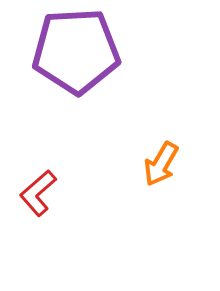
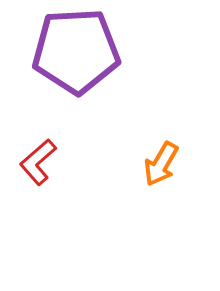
red L-shape: moved 31 px up
